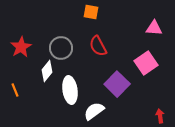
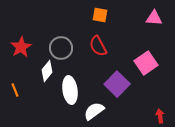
orange square: moved 9 px right, 3 px down
pink triangle: moved 10 px up
